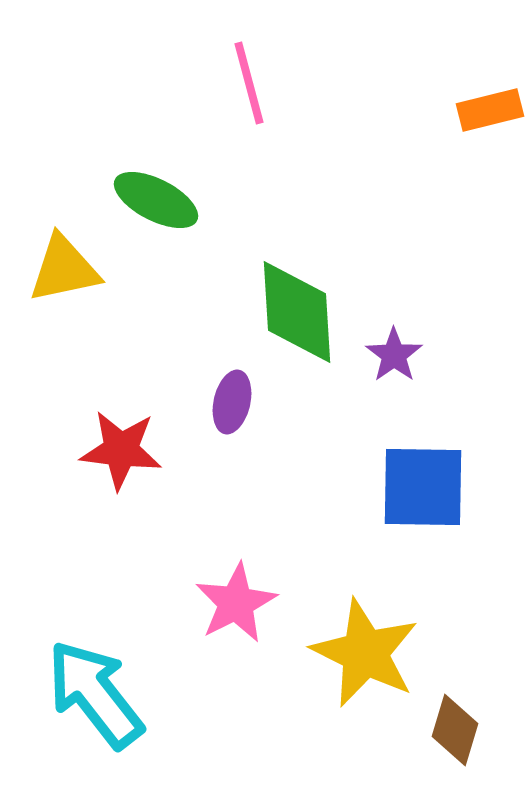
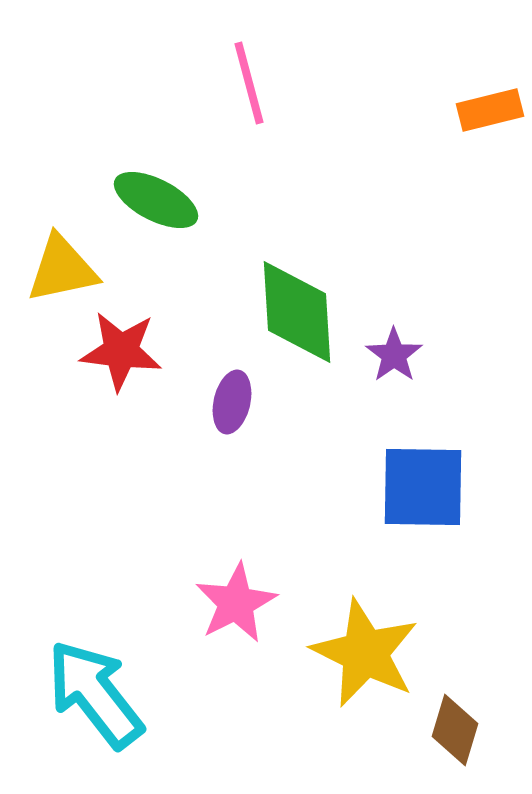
yellow triangle: moved 2 px left
red star: moved 99 px up
